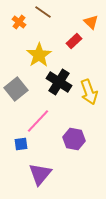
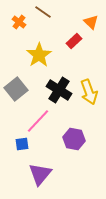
black cross: moved 8 px down
blue square: moved 1 px right
